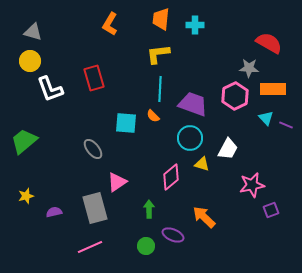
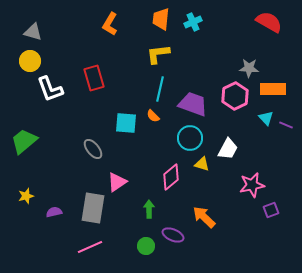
cyan cross: moved 2 px left, 3 px up; rotated 24 degrees counterclockwise
red semicircle: moved 21 px up
cyan line: rotated 10 degrees clockwise
gray rectangle: moved 2 px left; rotated 24 degrees clockwise
